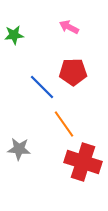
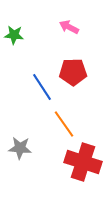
green star: rotated 12 degrees clockwise
blue line: rotated 12 degrees clockwise
gray star: moved 1 px right, 1 px up
